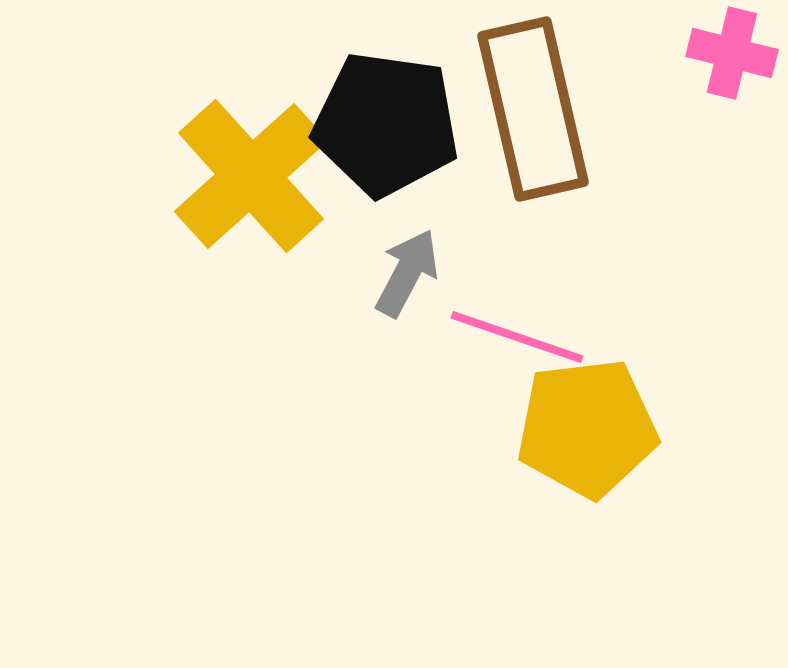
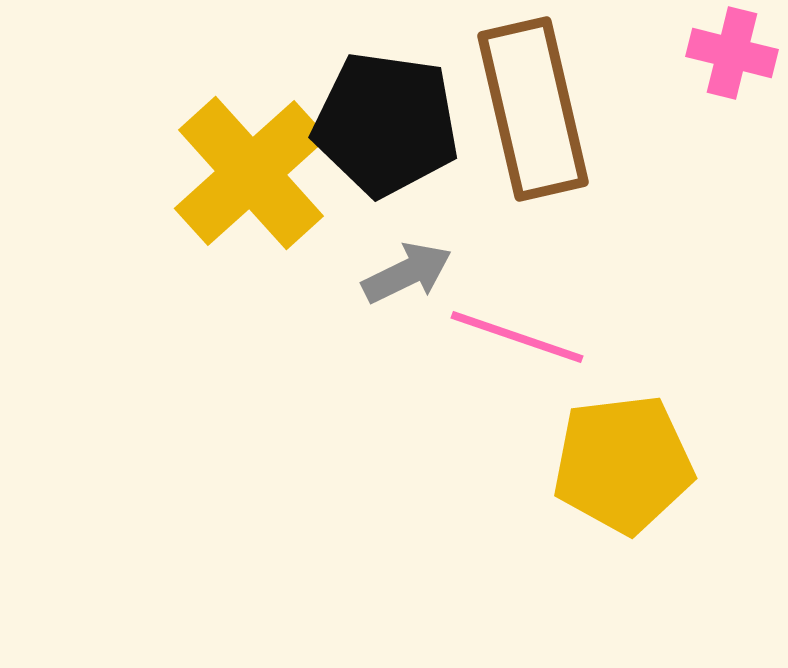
yellow cross: moved 3 px up
gray arrow: rotated 36 degrees clockwise
yellow pentagon: moved 36 px right, 36 px down
